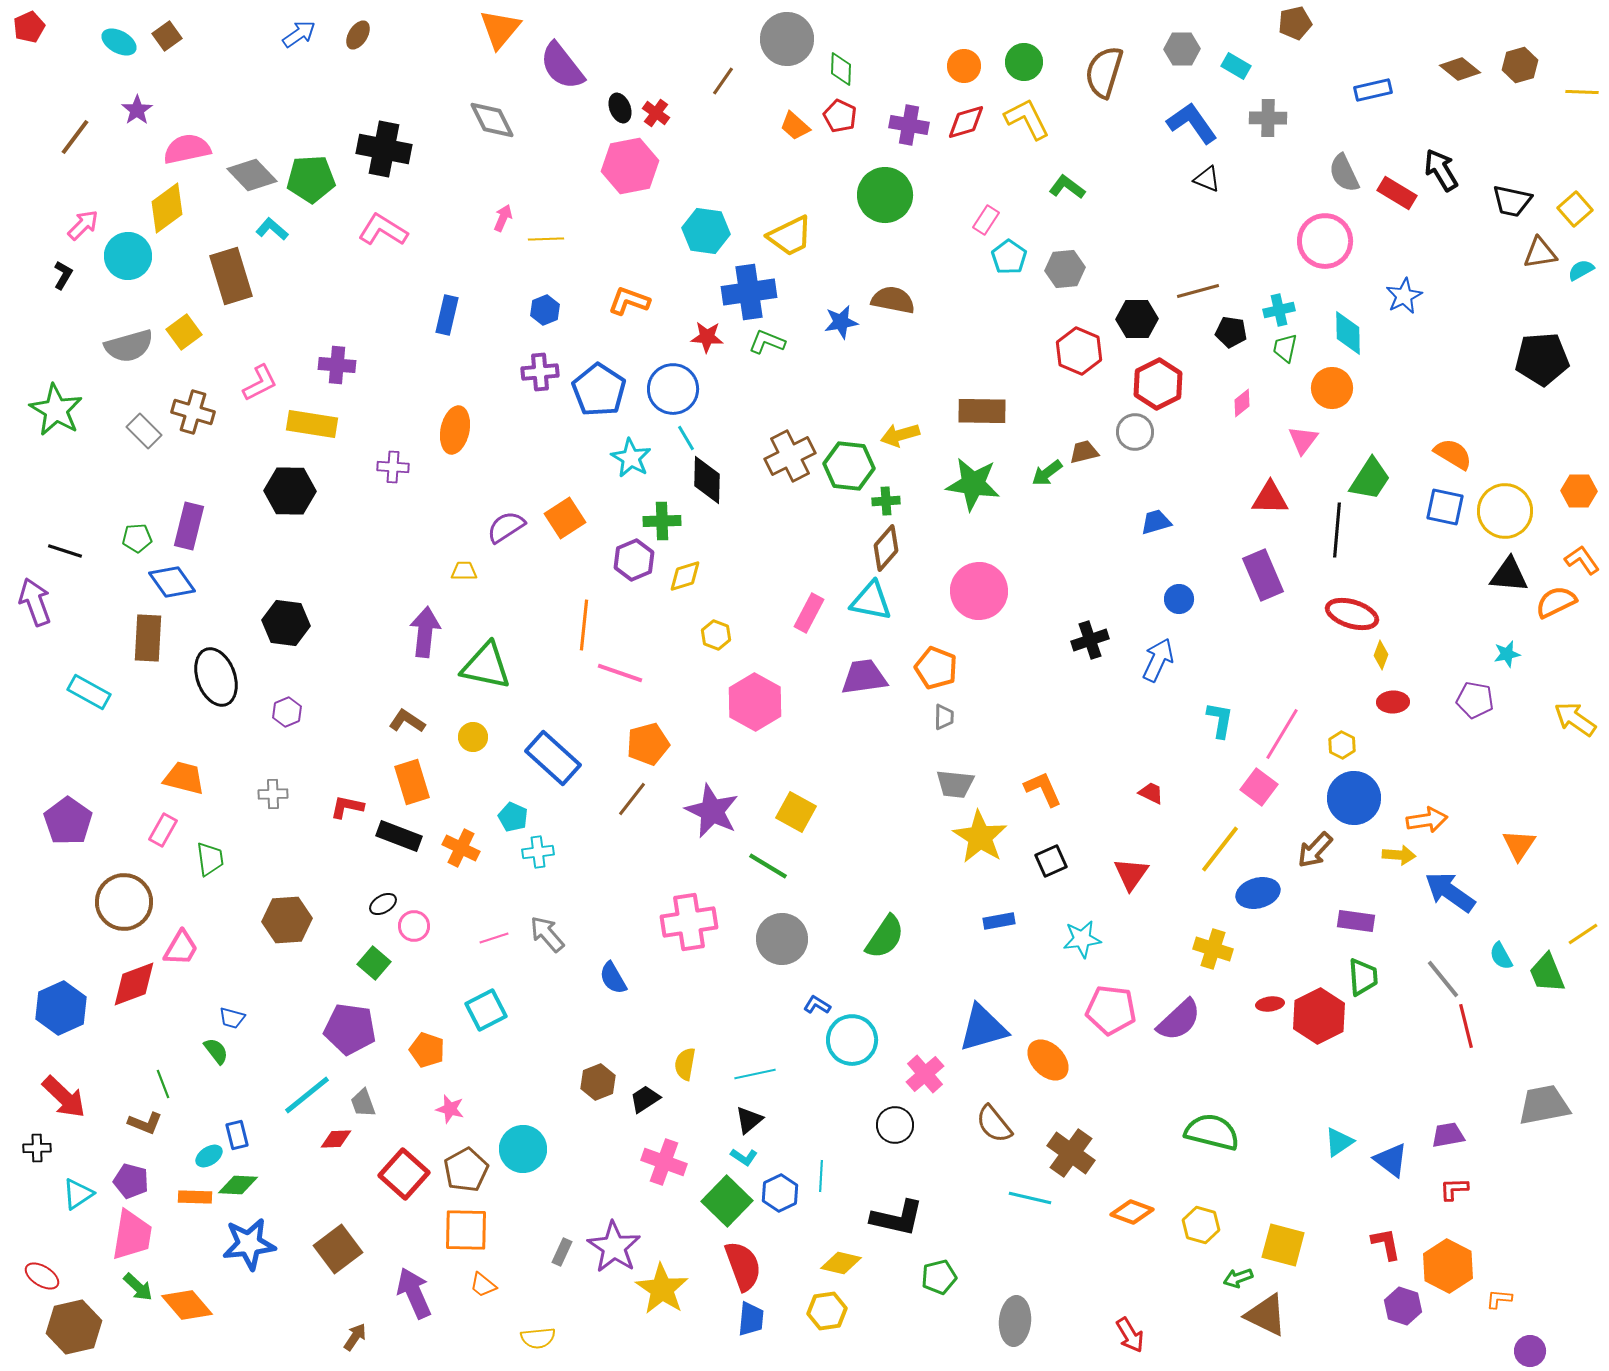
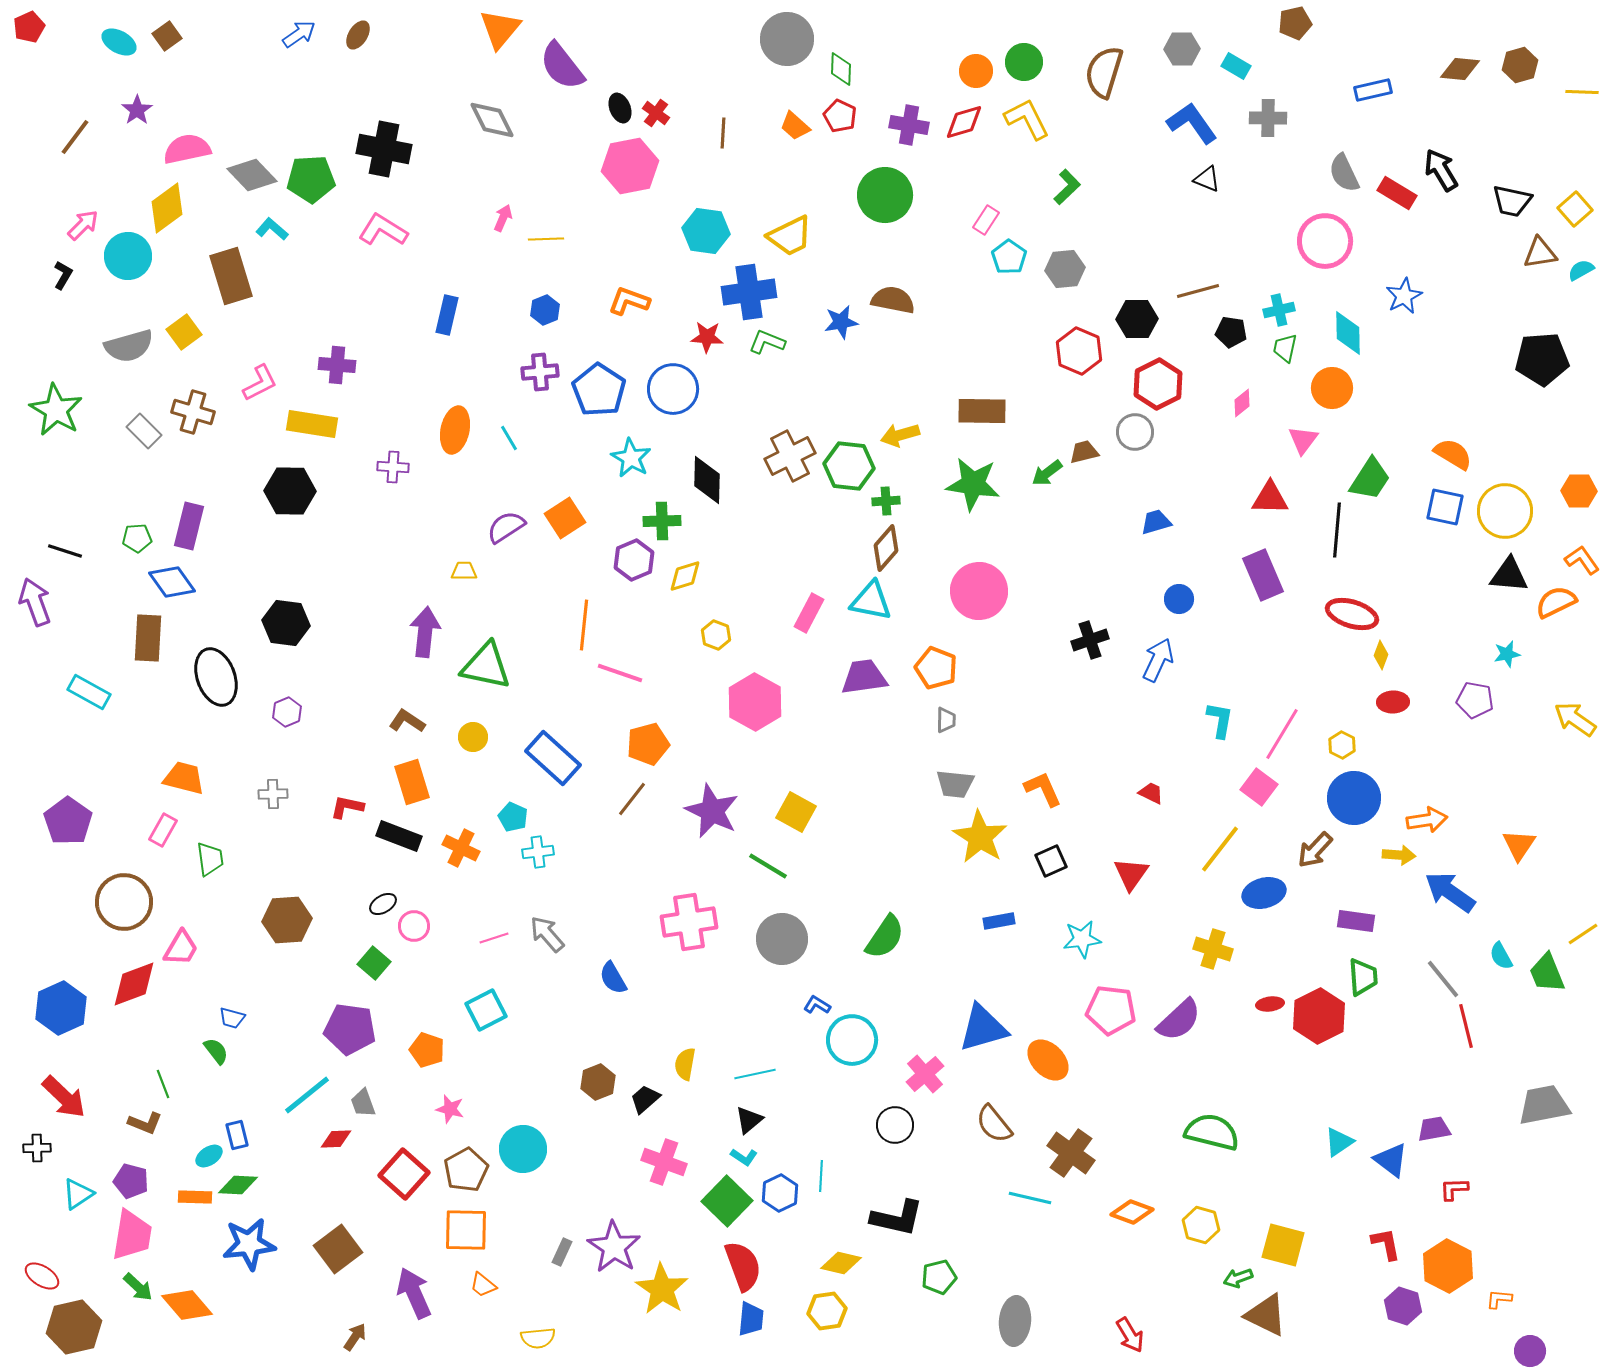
orange circle at (964, 66): moved 12 px right, 5 px down
brown diamond at (1460, 69): rotated 33 degrees counterclockwise
brown line at (723, 81): moved 52 px down; rotated 32 degrees counterclockwise
red diamond at (966, 122): moved 2 px left
green L-shape at (1067, 187): rotated 99 degrees clockwise
cyan line at (686, 438): moved 177 px left
gray trapezoid at (944, 717): moved 2 px right, 3 px down
blue ellipse at (1258, 893): moved 6 px right
black trapezoid at (645, 1099): rotated 8 degrees counterclockwise
purple trapezoid at (1448, 1135): moved 14 px left, 6 px up
